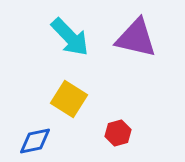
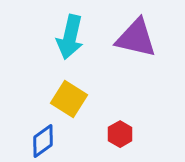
cyan arrow: rotated 57 degrees clockwise
red hexagon: moved 2 px right, 1 px down; rotated 15 degrees counterclockwise
blue diamond: moved 8 px right; rotated 24 degrees counterclockwise
